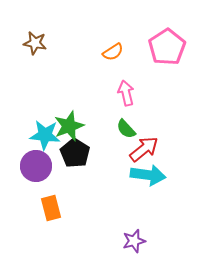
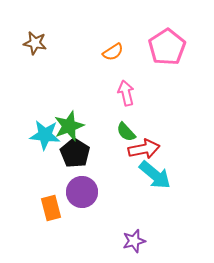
green semicircle: moved 3 px down
red arrow: rotated 28 degrees clockwise
purple circle: moved 46 px right, 26 px down
cyan arrow: moved 7 px right; rotated 32 degrees clockwise
